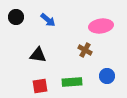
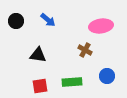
black circle: moved 4 px down
